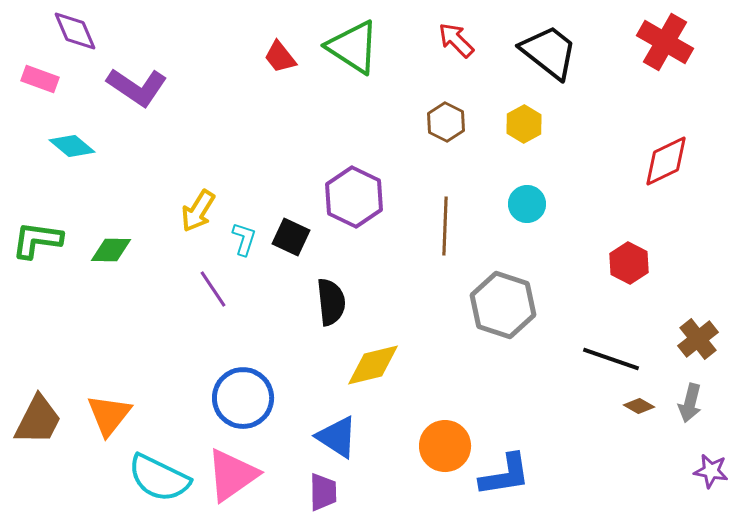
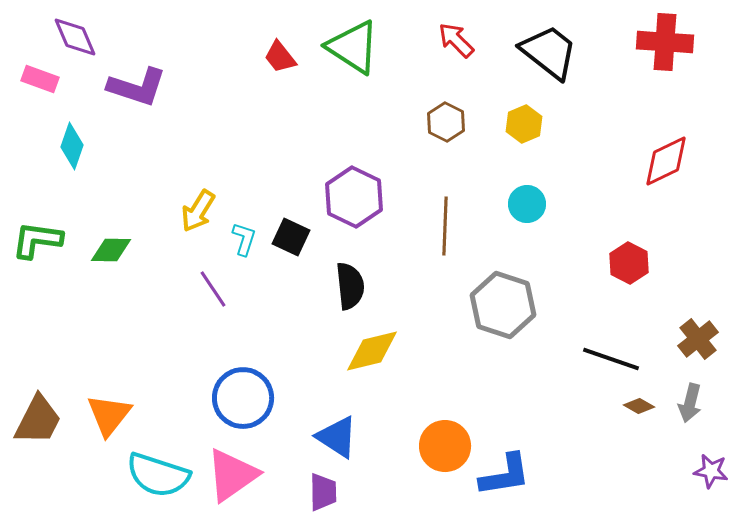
purple diamond: moved 6 px down
red cross: rotated 26 degrees counterclockwise
purple L-shape: rotated 16 degrees counterclockwise
yellow hexagon: rotated 6 degrees clockwise
cyan diamond: rotated 69 degrees clockwise
black semicircle: moved 19 px right, 16 px up
yellow diamond: moved 1 px left, 14 px up
cyan semicircle: moved 1 px left, 3 px up; rotated 8 degrees counterclockwise
